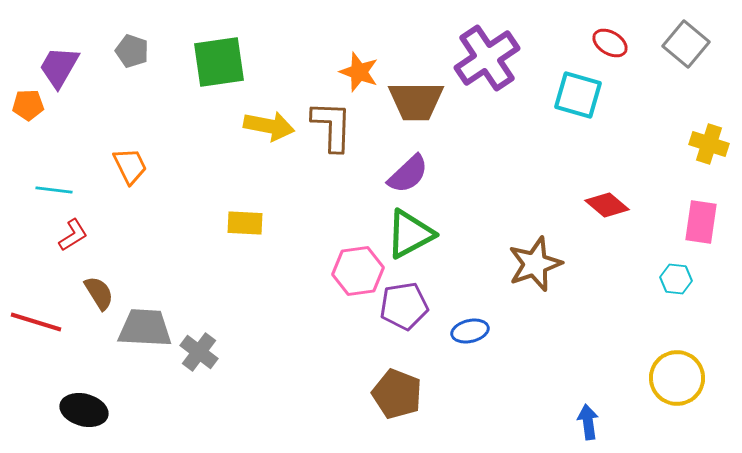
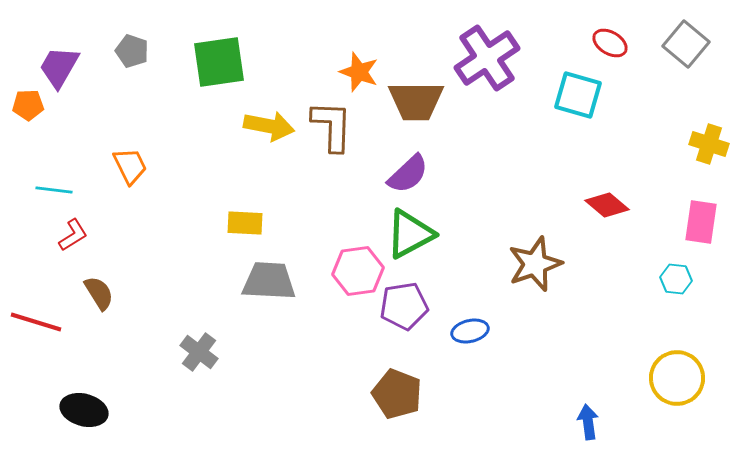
gray trapezoid: moved 124 px right, 47 px up
